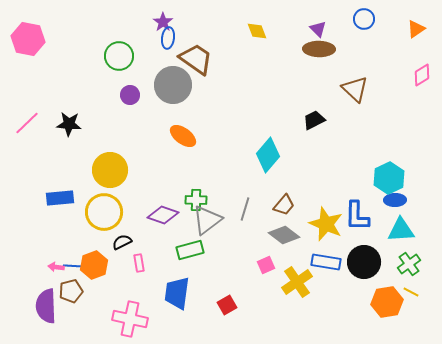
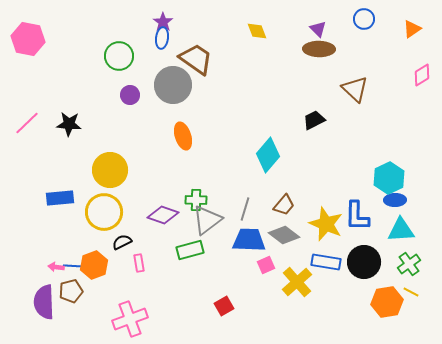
orange triangle at (416, 29): moved 4 px left
blue ellipse at (168, 38): moved 6 px left
orange ellipse at (183, 136): rotated 36 degrees clockwise
yellow cross at (297, 282): rotated 8 degrees counterclockwise
blue trapezoid at (177, 293): moved 72 px right, 53 px up; rotated 84 degrees clockwise
red square at (227, 305): moved 3 px left, 1 px down
purple semicircle at (46, 306): moved 2 px left, 4 px up
pink cross at (130, 319): rotated 32 degrees counterclockwise
